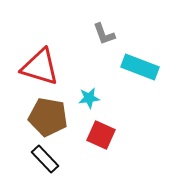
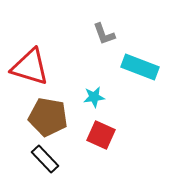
red triangle: moved 10 px left
cyan star: moved 5 px right, 1 px up
